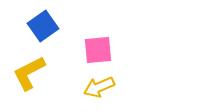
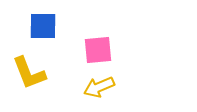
blue square: rotated 36 degrees clockwise
yellow L-shape: rotated 84 degrees counterclockwise
